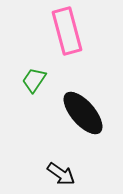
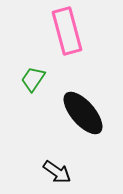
green trapezoid: moved 1 px left, 1 px up
black arrow: moved 4 px left, 2 px up
